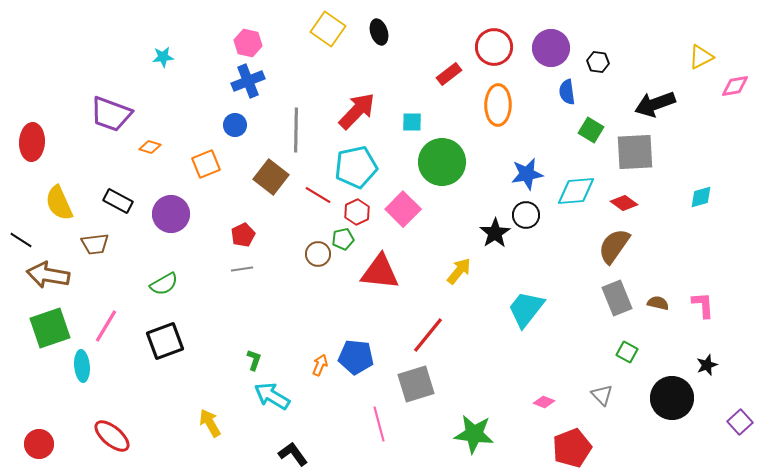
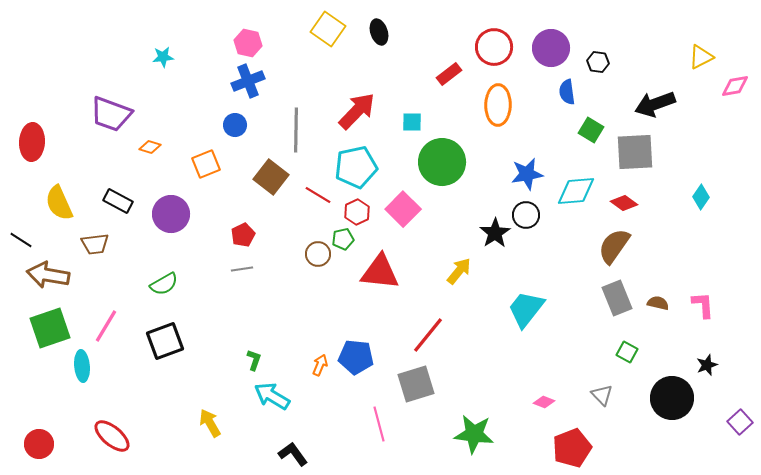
cyan diamond at (701, 197): rotated 40 degrees counterclockwise
